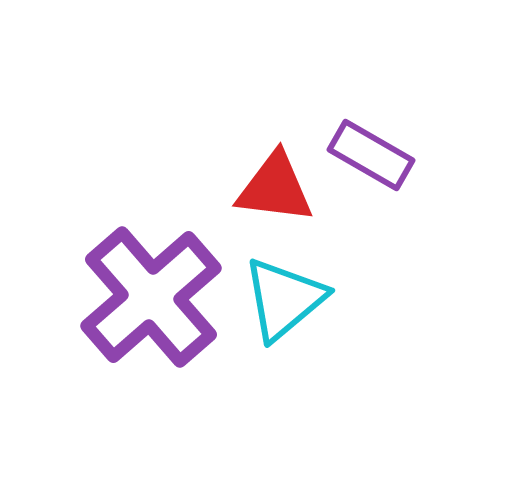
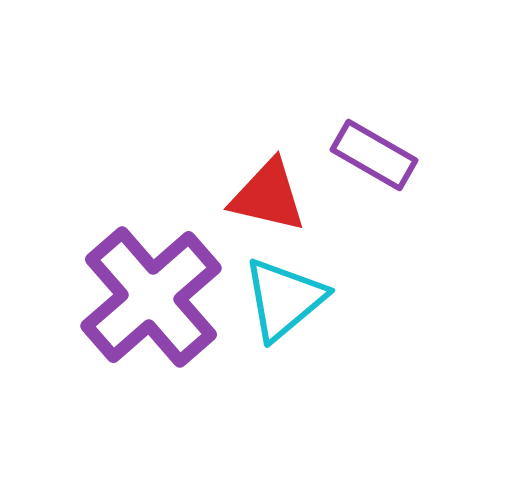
purple rectangle: moved 3 px right
red triangle: moved 7 px left, 8 px down; rotated 6 degrees clockwise
